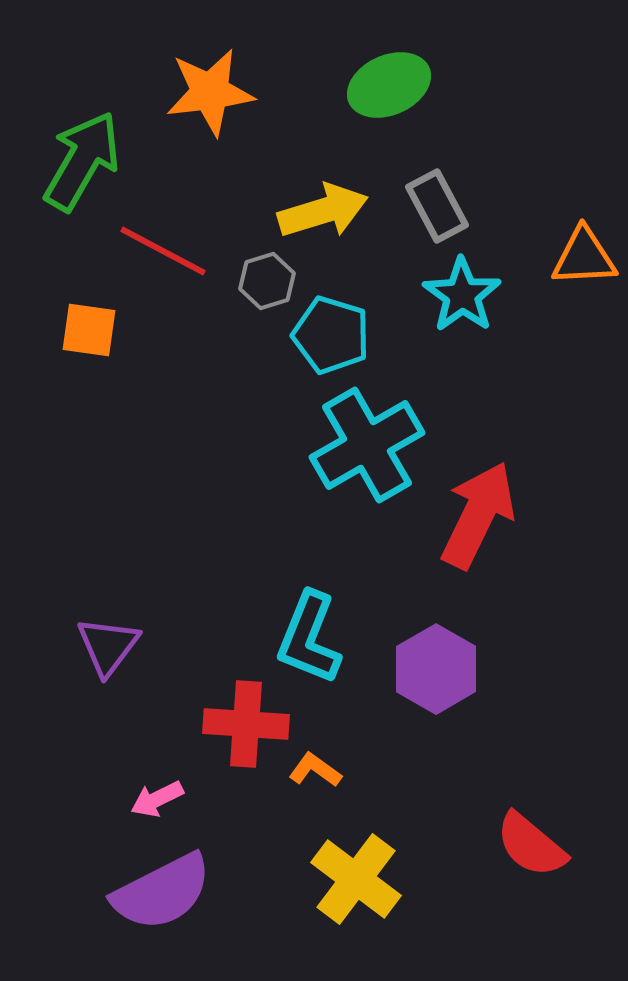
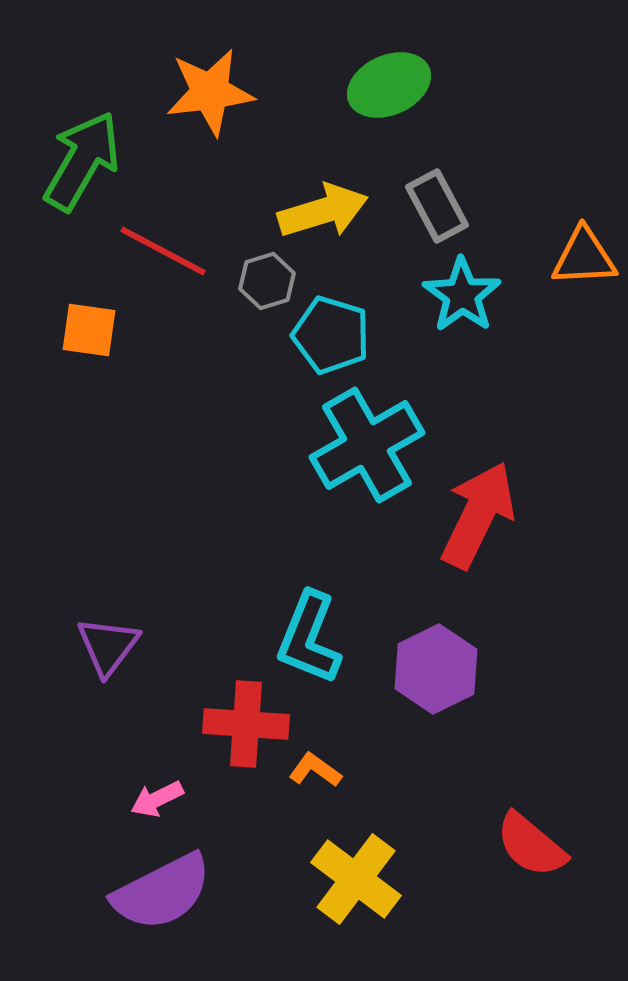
purple hexagon: rotated 4 degrees clockwise
